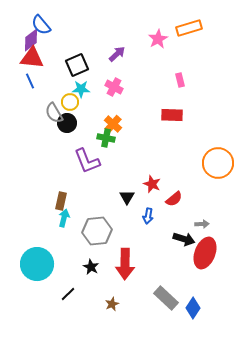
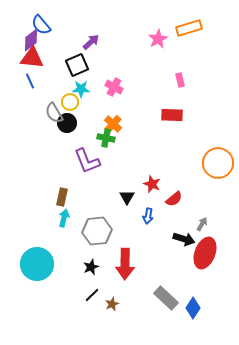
purple arrow: moved 26 px left, 12 px up
brown rectangle: moved 1 px right, 4 px up
gray arrow: rotated 56 degrees counterclockwise
black star: rotated 21 degrees clockwise
black line: moved 24 px right, 1 px down
